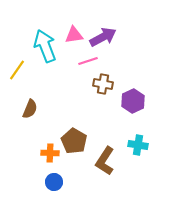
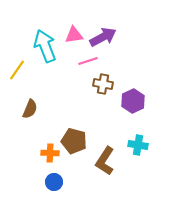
brown pentagon: rotated 15 degrees counterclockwise
